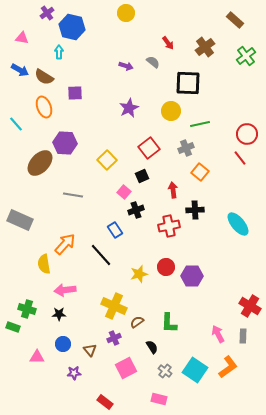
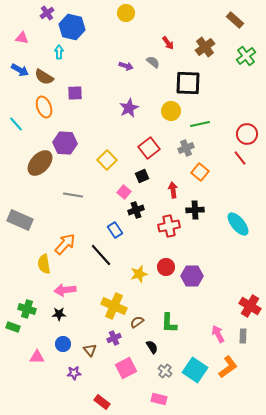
red rectangle at (105, 402): moved 3 px left
